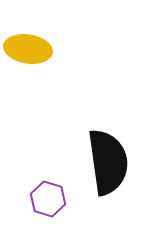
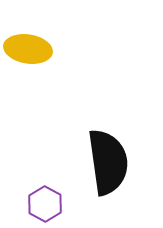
purple hexagon: moved 3 px left, 5 px down; rotated 12 degrees clockwise
